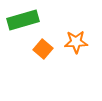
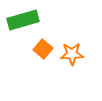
orange star: moved 4 px left, 12 px down
